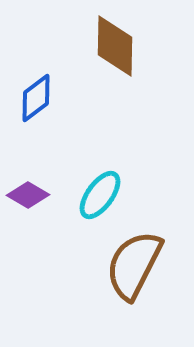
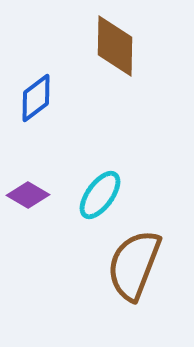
brown semicircle: rotated 6 degrees counterclockwise
